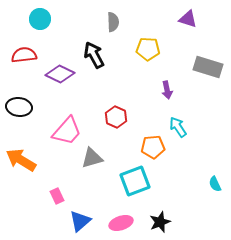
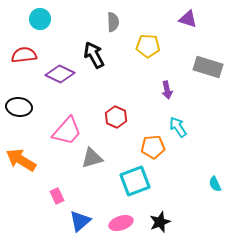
yellow pentagon: moved 3 px up
